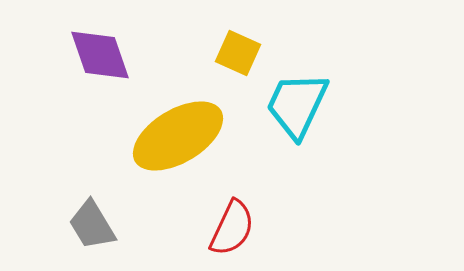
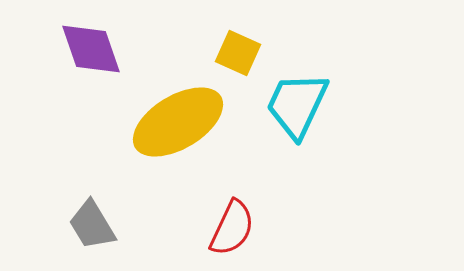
purple diamond: moved 9 px left, 6 px up
yellow ellipse: moved 14 px up
